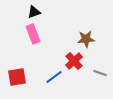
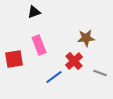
pink rectangle: moved 6 px right, 11 px down
brown star: moved 1 px up
red square: moved 3 px left, 18 px up
